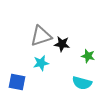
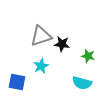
cyan star: moved 3 px down; rotated 14 degrees counterclockwise
